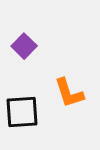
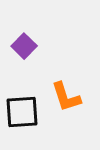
orange L-shape: moved 3 px left, 4 px down
